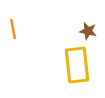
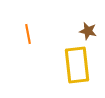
orange line: moved 15 px right, 5 px down
